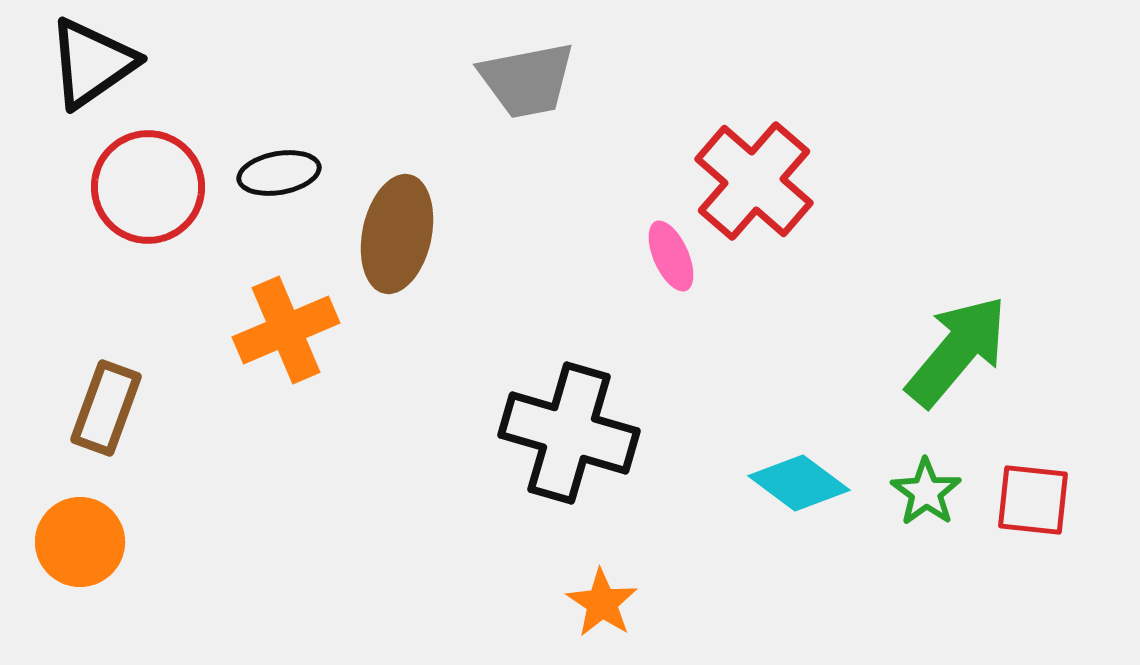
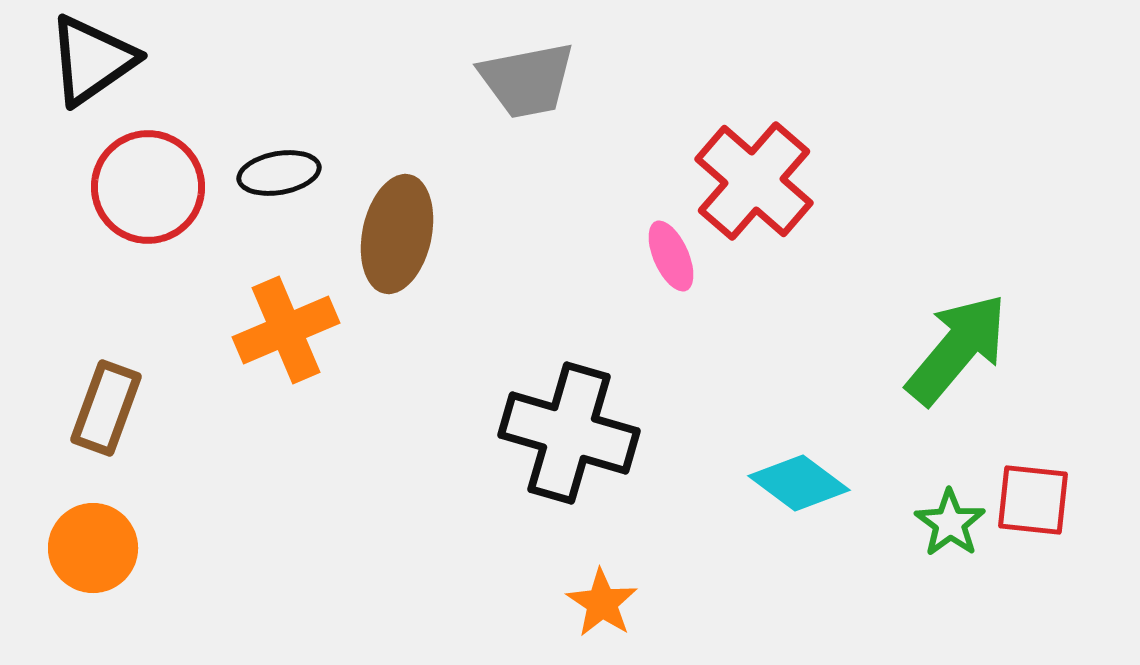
black triangle: moved 3 px up
green arrow: moved 2 px up
green star: moved 24 px right, 31 px down
orange circle: moved 13 px right, 6 px down
